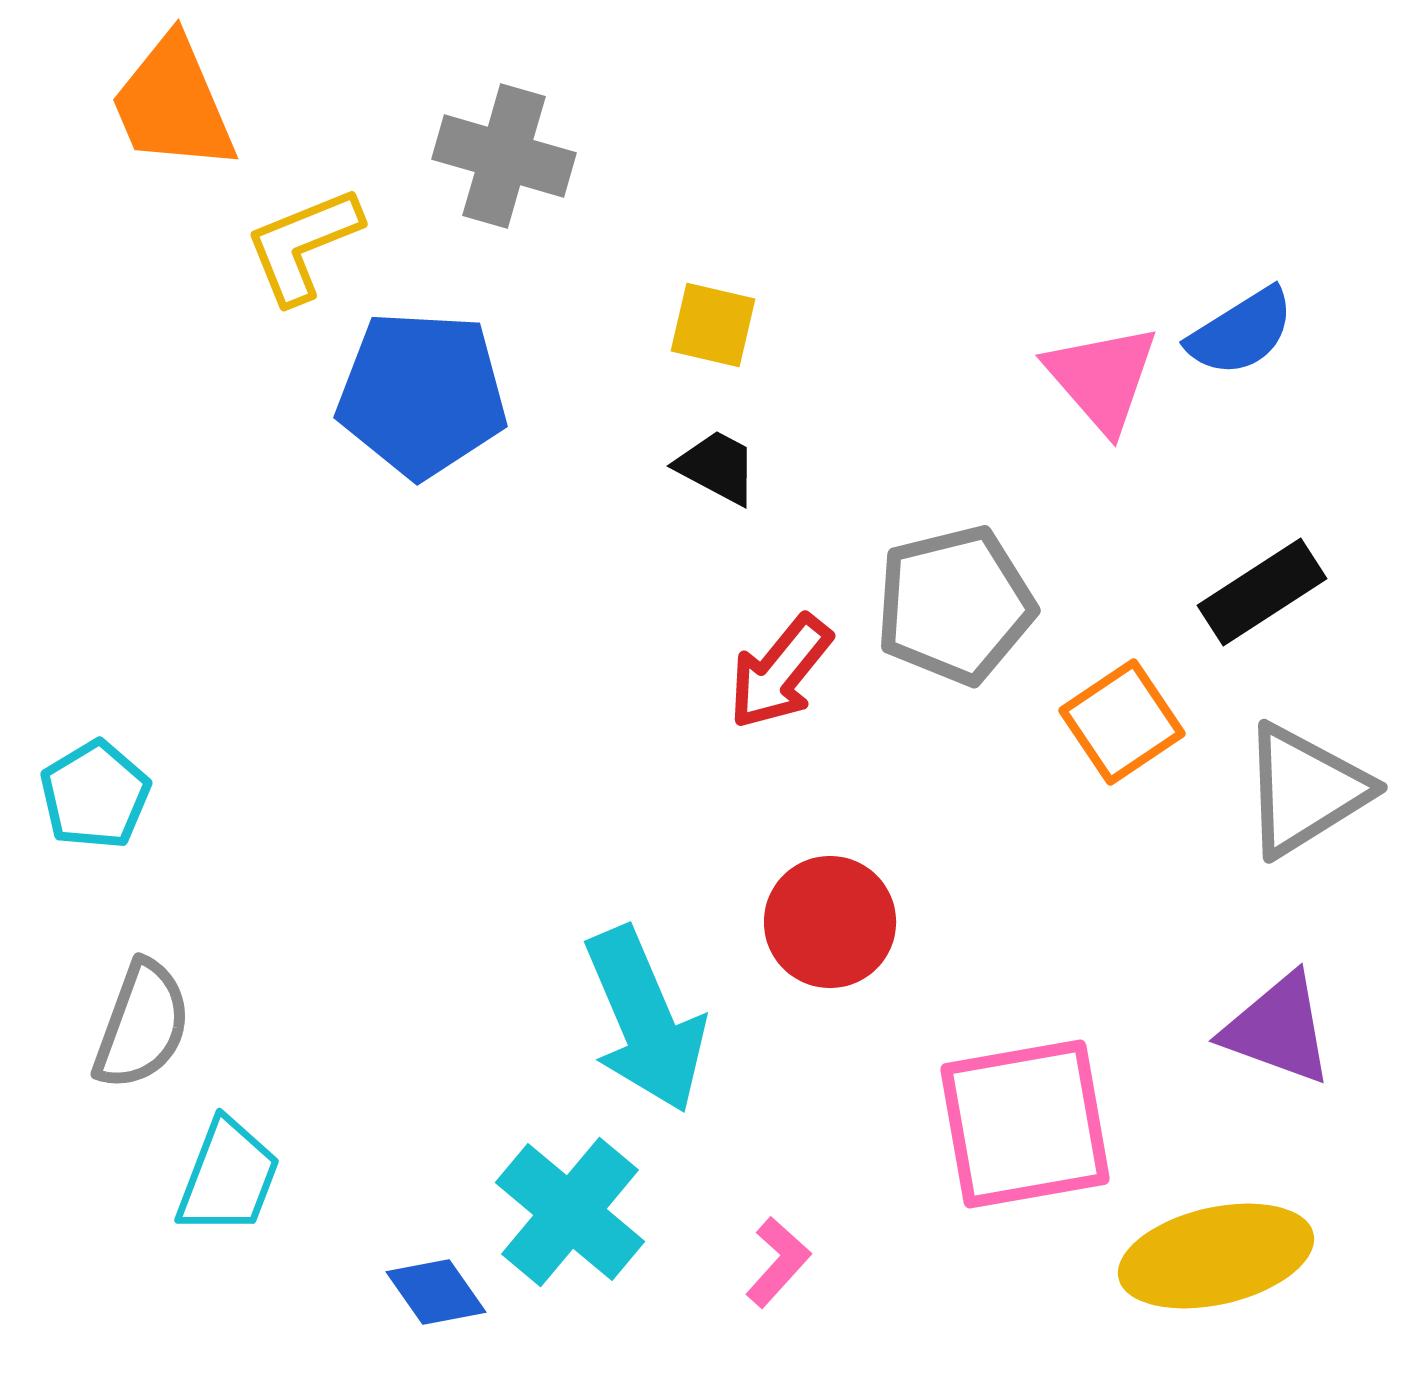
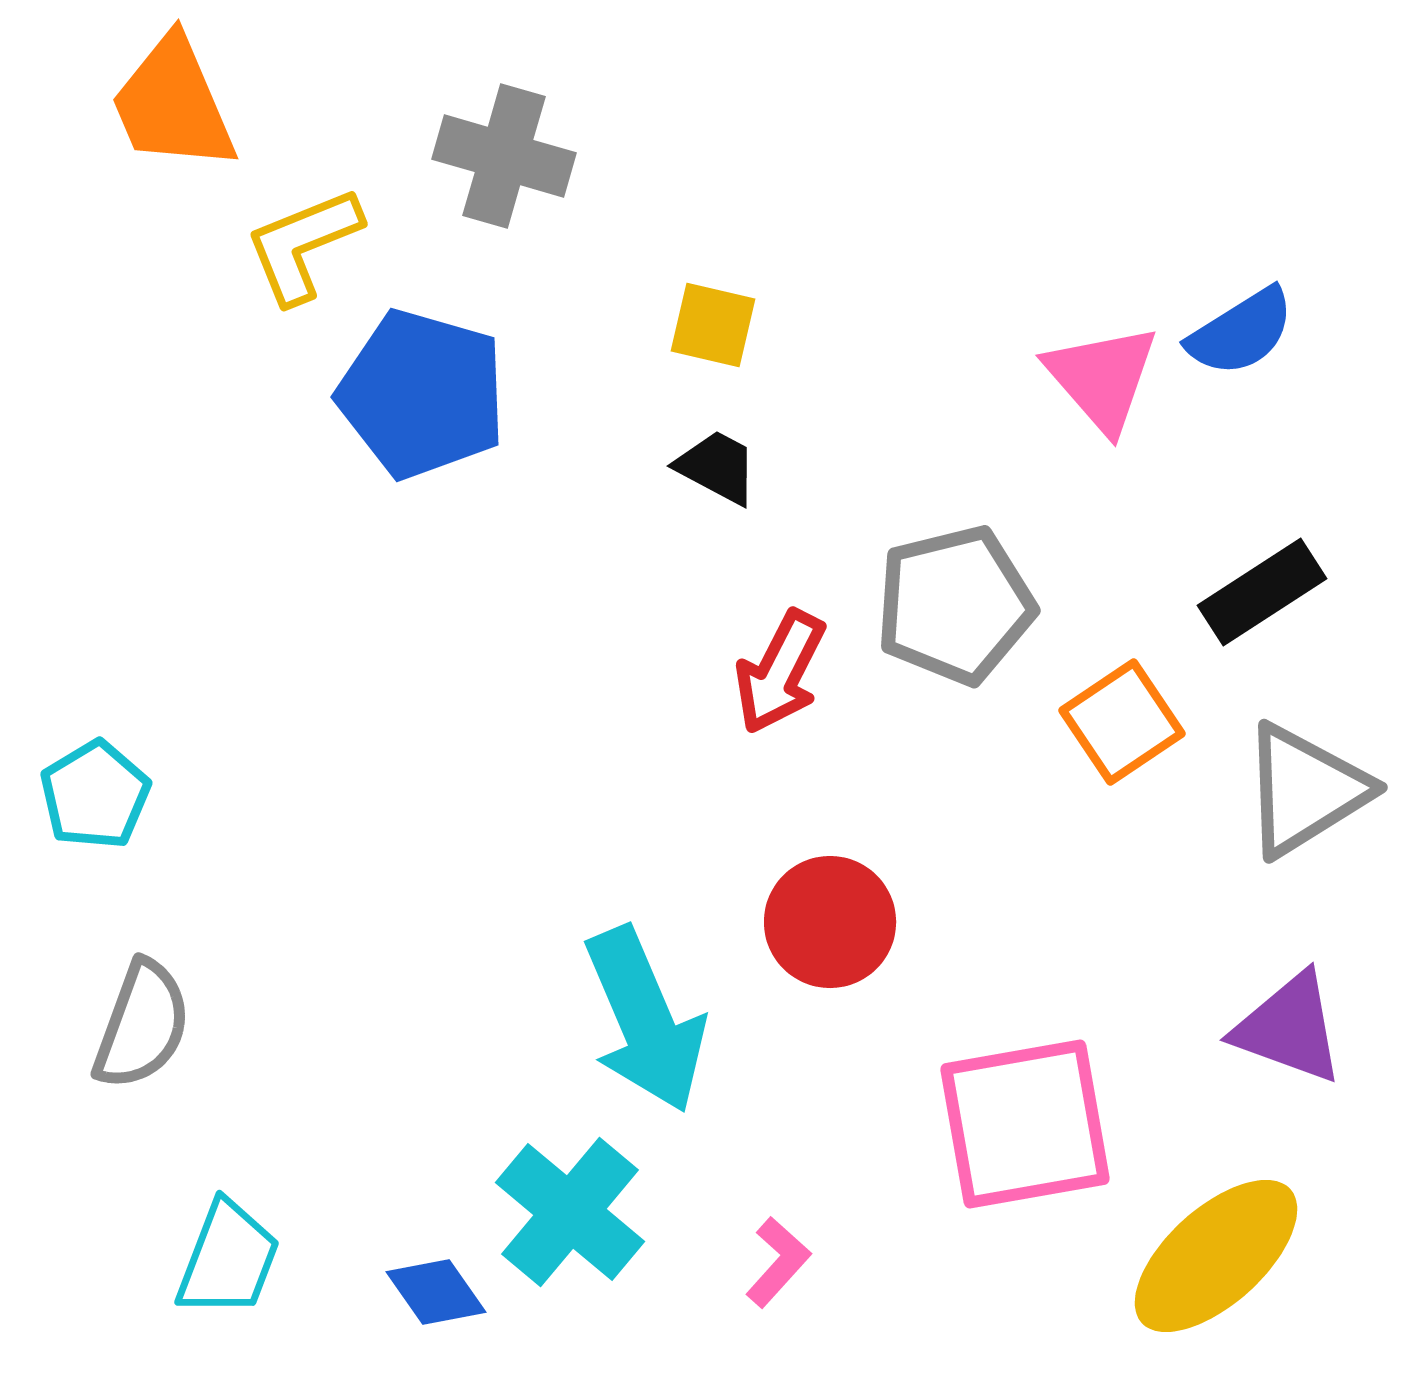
blue pentagon: rotated 13 degrees clockwise
red arrow: rotated 12 degrees counterclockwise
purple triangle: moved 11 px right, 1 px up
cyan trapezoid: moved 82 px down
yellow ellipse: rotated 29 degrees counterclockwise
